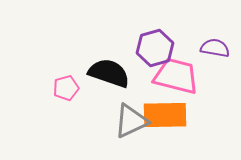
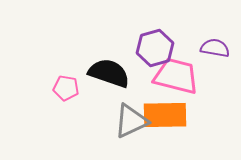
pink pentagon: rotated 25 degrees clockwise
